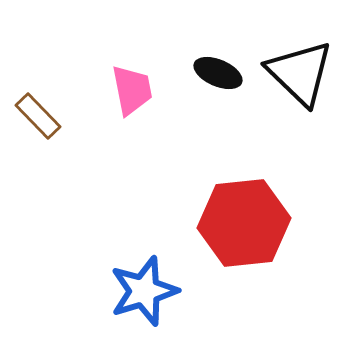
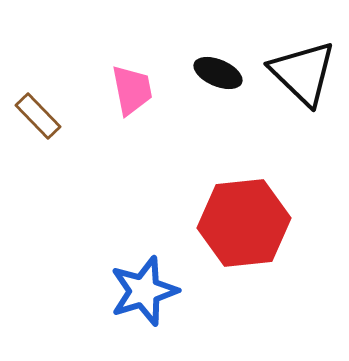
black triangle: moved 3 px right
